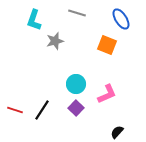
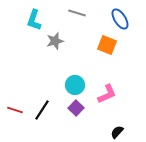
blue ellipse: moved 1 px left
cyan circle: moved 1 px left, 1 px down
